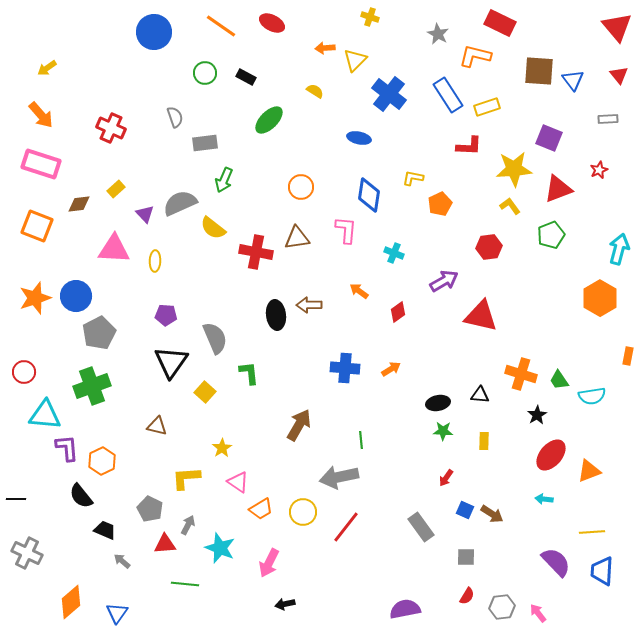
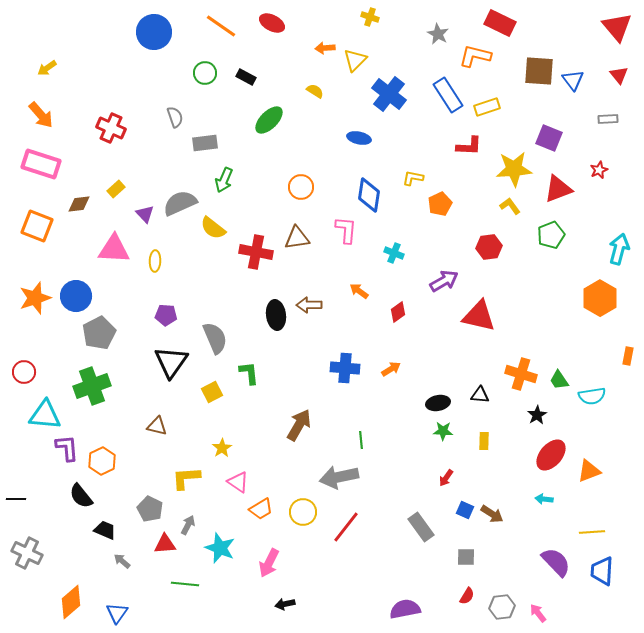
red triangle at (481, 316): moved 2 px left
yellow square at (205, 392): moved 7 px right; rotated 20 degrees clockwise
